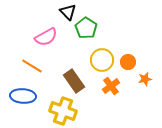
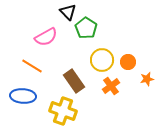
orange star: moved 2 px right
